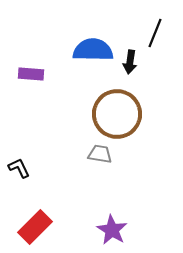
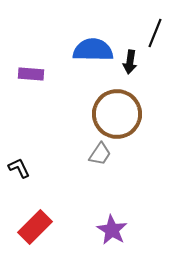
gray trapezoid: rotated 115 degrees clockwise
